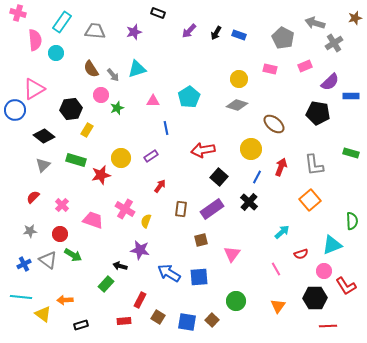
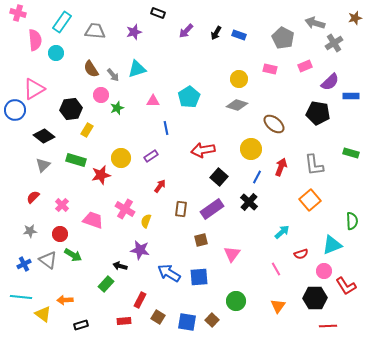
purple arrow at (189, 31): moved 3 px left
